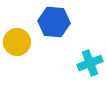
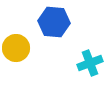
yellow circle: moved 1 px left, 6 px down
